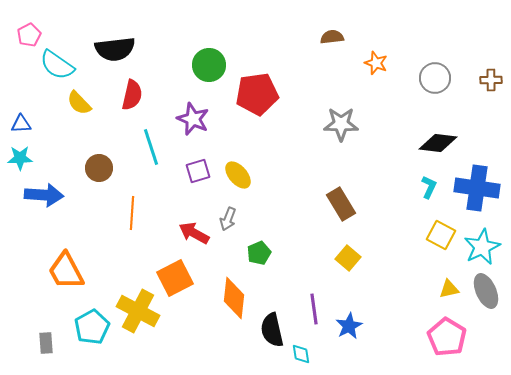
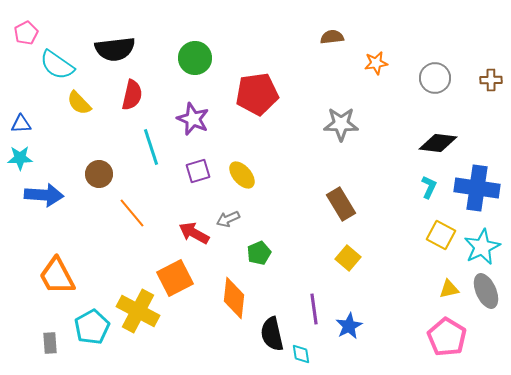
pink pentagon at (29, 35): moved 3 px left, 2 px up
orange star at (376, 63): rotated 30 degrees counterclockwise
green circle at (209, 65): moved 14 px left, 7 px up
brown circle at (99, 168): moved 6 px down
yellow ellipse at (238, 175): moved 4 px right
orange line at (132, 213): rotated 44 degrees counterclockwise
gray arrow at (228, 219): rotated 45 degrees clockwise
orange trapezoid at (66, 271): moved 9 px left, 5 px down
black semicircle at (272, 330): moved 4 px down
gray rectangle at (46, 343): moved 4 px right
